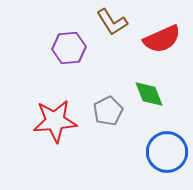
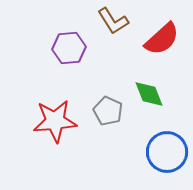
brown L-shape: moved 1 px right, 1 px up
red semicircle: rotated 18 degrees counterclockwise
gray pentagon: rotated 20 degrees counterclockwise
